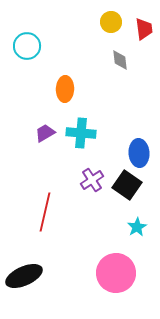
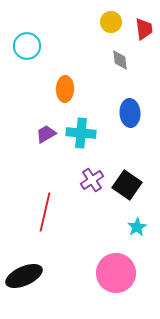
purple trapezoid: moved 1 px right, 1 px down
blue ellipse: moved 9 px left, 40 px up
